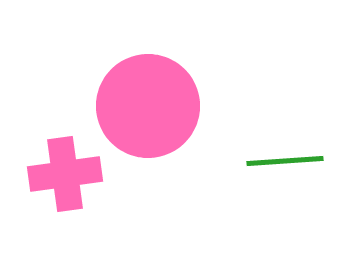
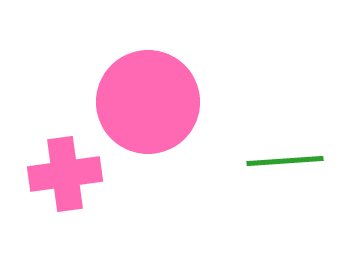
pink circle: moved 4 px up
